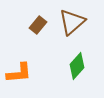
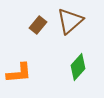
brown triangle: moved 2 px left, 1 px up
green diamond: moved 1 px right, 1 px down
